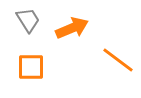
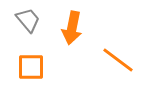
gray trapezoid: rotated 8 degrees counterclockwise
orange arrow: rotated 124 degrees clockwise
